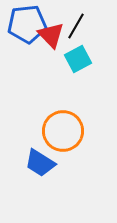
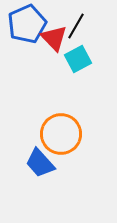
blue pentagon: rotated 18 degrees counterclockwise
red triangle: moved 3 px right, 3 px down
orange circle: moved 2 px left, 3 px down
blue trapezoid: rotated 16 degrees clockwise
